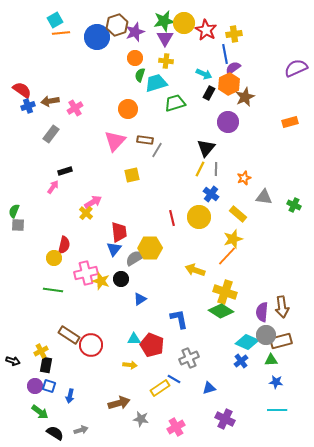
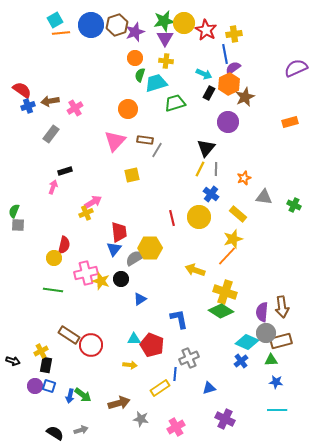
blue circle at (97, 37): moved 6 px left, 12 px up
pink arrow at (53, 187): rotated 16 degrees counterclockwise
yellow cross at (86, 213): rotated 24 degrees clockwise
gray circle at (266, 335): moved 2 px up
blue line at (174, 379): moved 1 px right, 5 px up; rotated 64 degrees clockwise
green arrow at (40, 412): moved 43 px right, 17 px up
